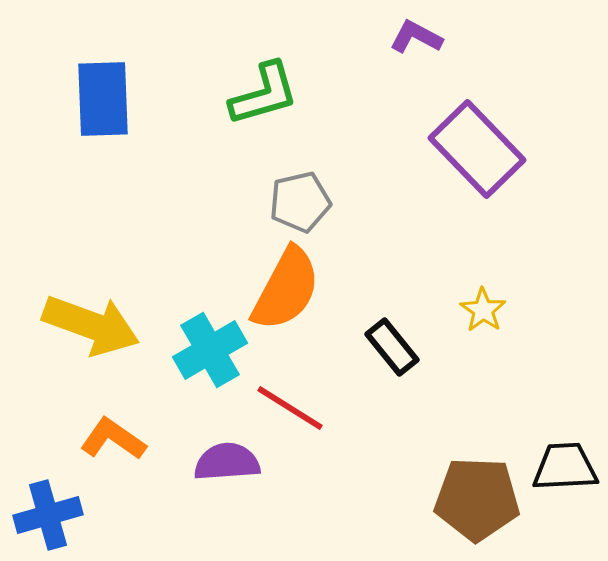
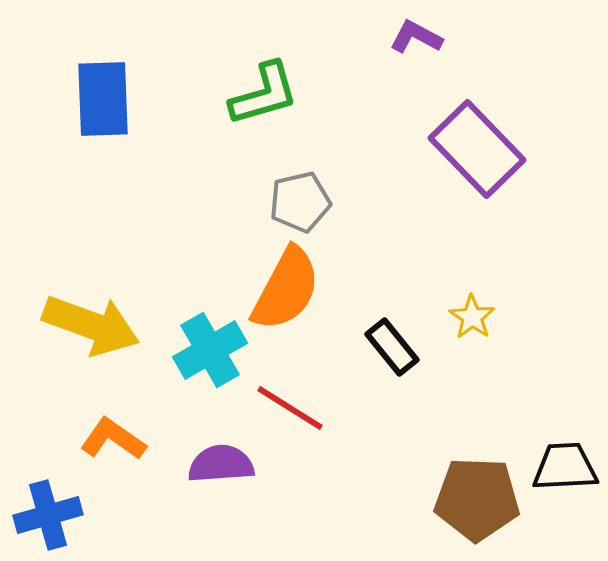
yellow star: moved 11 px left, 7 px down
purple semicircle: moved 6 px left, 2 px down
